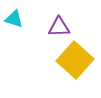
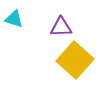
purple triangle: moved 2 px right
